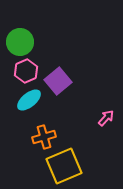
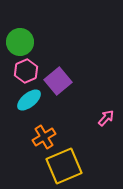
orange cross: rotated 15 degrees counterclockwise
